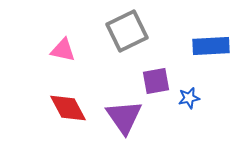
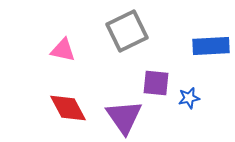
purple square: moved 2 px down; rotated 16 degrees clockwise
